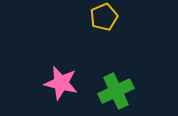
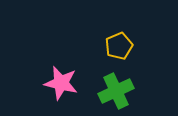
yellow pentagon: moved 15 px right, 29 px down
